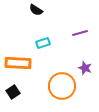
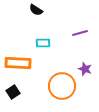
cyan rectangle: rotated 16 degrees clockwise
purple star: moved 1 px down
